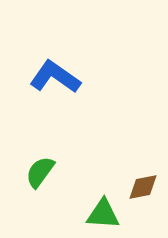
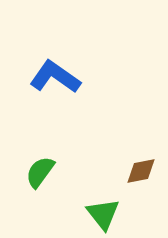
brown diamond: moved 2 px left, 16 px up
green triangle: rotated 48 degrees clockwise
